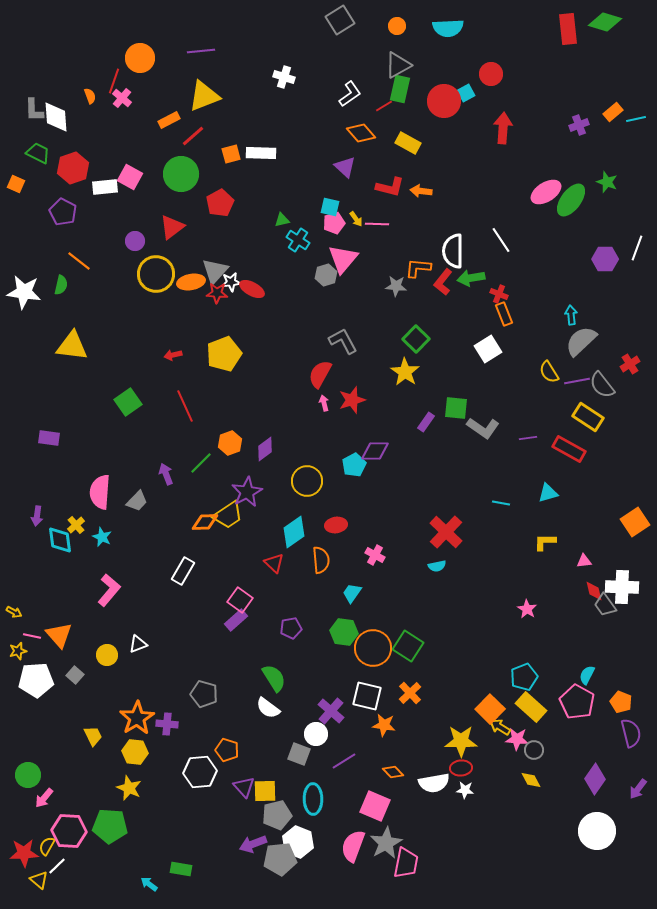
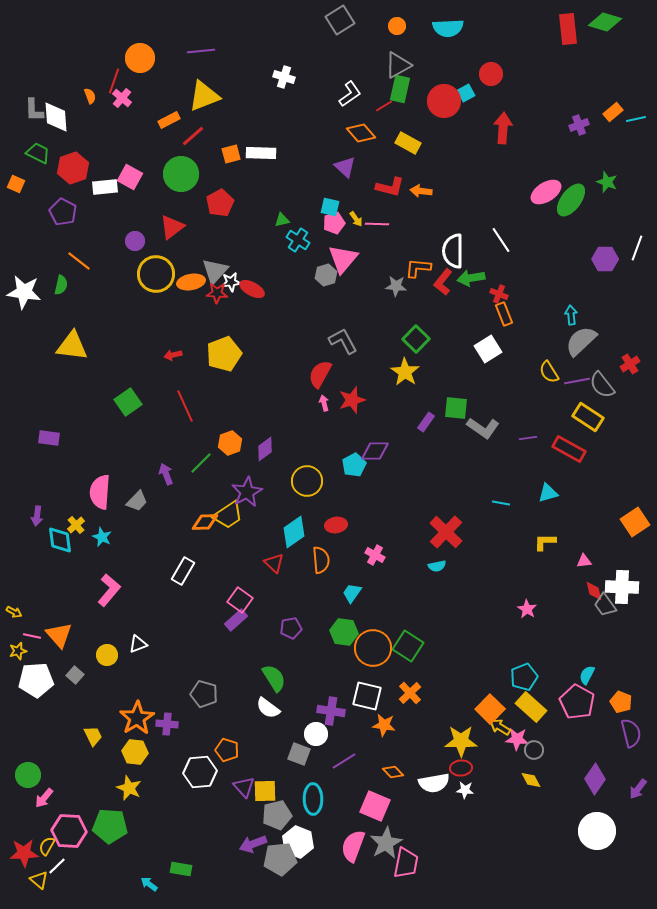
purple cross at (331, 711): rotated 32 degrees counterclockwise
